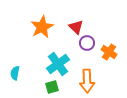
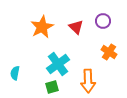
purple circle: moved 16 px right, 22 px up
orange arrow: moved 1 px right
